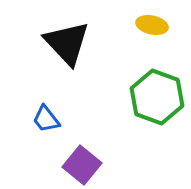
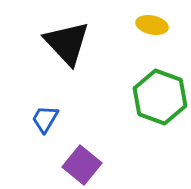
green hexagon: moved 3 px right
blue trapezoid: moved 1 px left; rotated 68 degrees clockwise
